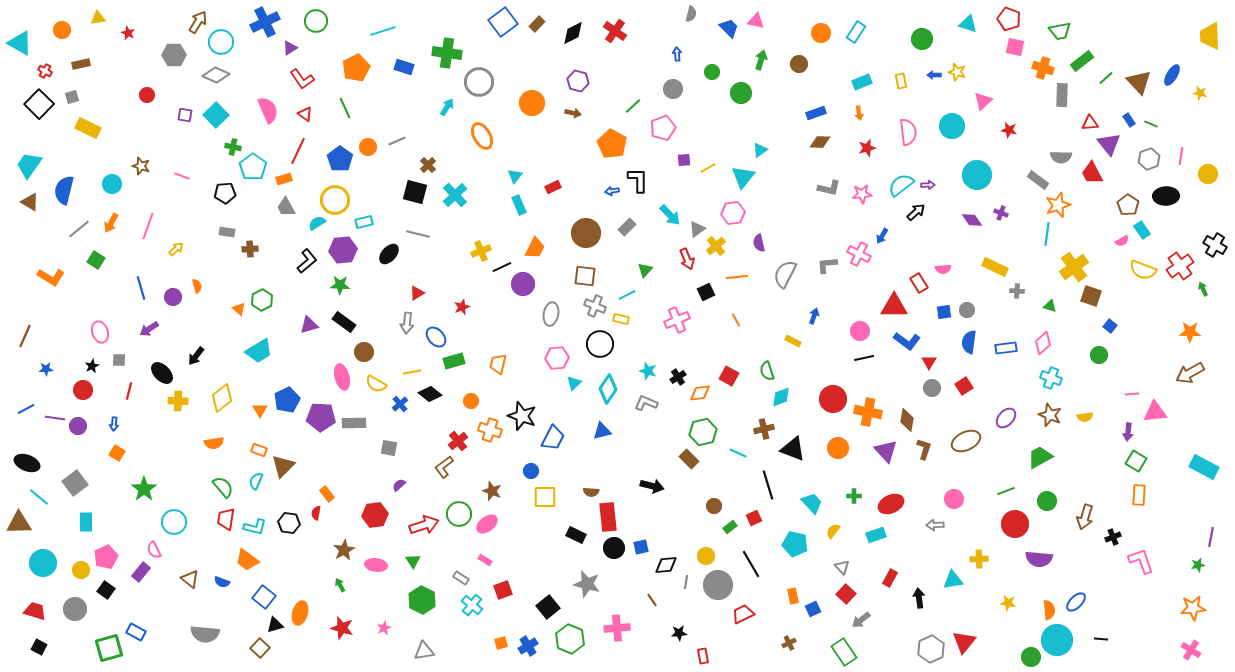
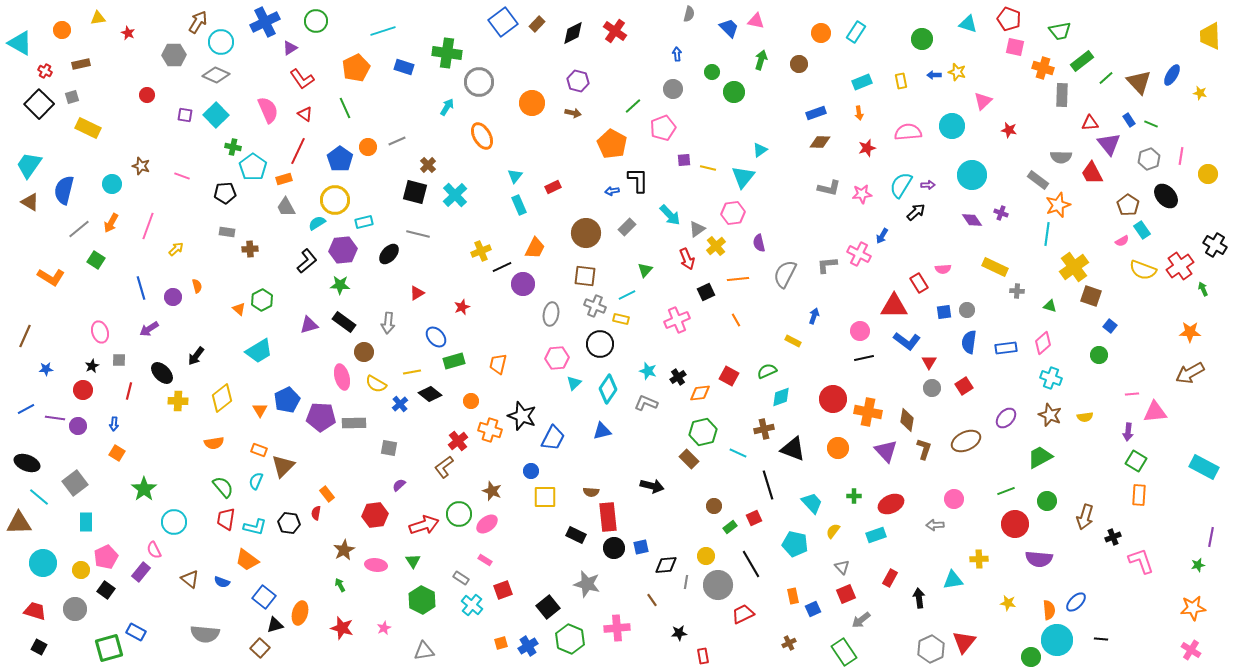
gray semicircle at (691, 14): moved 2 px left
green circle at (741, 93): moved 7 px left, 1 px up
pink semicircle at (908, 132): rotated 88 degrees counterclockwise
yellow line at (708, 168): rotated 42 degrees clockwise
cyan circle at (977, 175): moved 5 px left
cyan semicircle at (901, 185): rotated 20 degrees counterclockwise
black ellipse at (1166, 196): rotated 50 degrees clockwise
orange line at (737, 277): moved 1 px right, 2 px down
gray arrow at (407, 323): moved 19 px left
green semicircle at (767, 371): rotated 84 degrees clockwise
red square at (846, 594): rotated 24 degrees clockwise
